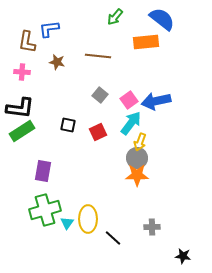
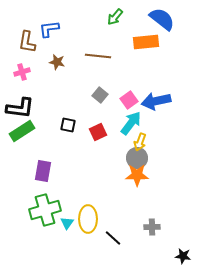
pink cross: rotated 21 degrees counterclockwise
